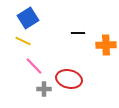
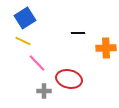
blue square: moved 3 px left
orange cross: moved 3 px down
pink line: moved 3 px right, 3 px up
gray cross: moved 2 px down
